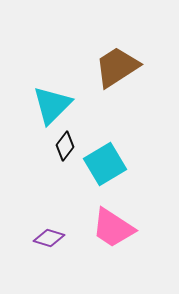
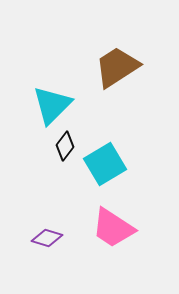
purple diamond: moved 2 px left
